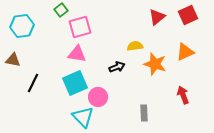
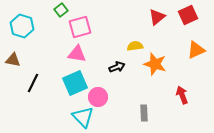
cyan hexagon: rotated 25 degrees clockwise
orange triangle: moved 11 px right, 2 px up
red arrow: moved 1 px left
